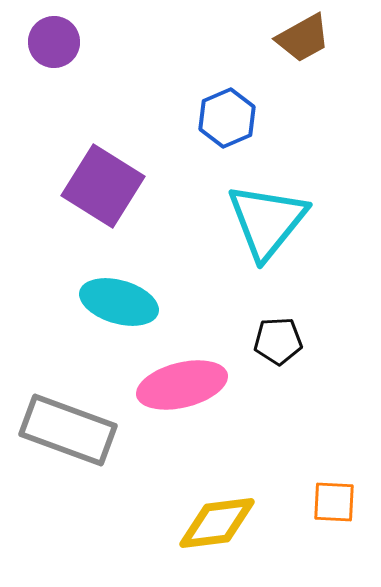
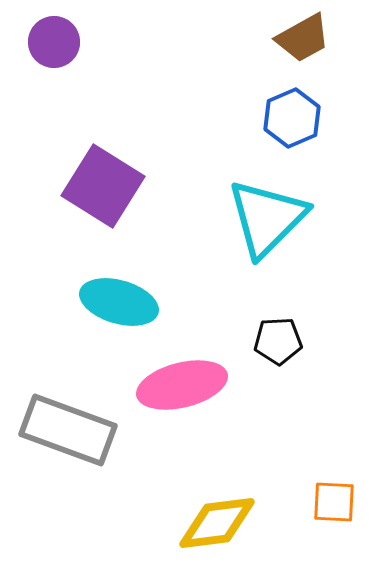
blue hexagon: moved 65 px right
cyan triangle: moved 3 px up; rotated 6 degrees clockwise
